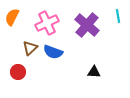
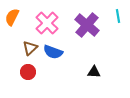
pink cross: rotated 20 degrees counterclockwise
red circle: moved 10 px right
